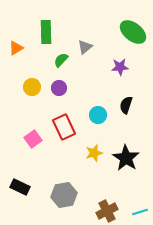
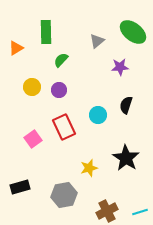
gray triangle: moved 12 px right, 6 px up
purple circle: moved 2 px down
yellow star: moved 5 px left, 15 px down
black rectangle: rotated 42 degrees counterclockwise
